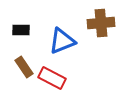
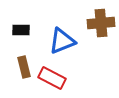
brown rectangle: rotated 20 degrees clockwise
